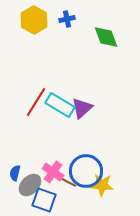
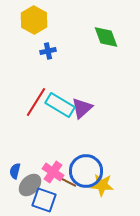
blue cross: moved 19 px left, 32 px down
blue semicircle: moved 2 px up
